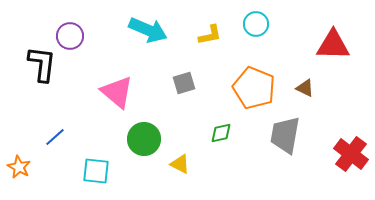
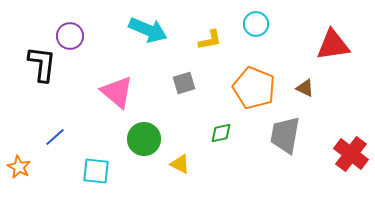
yellow L-shape: moved 5 px down
red triangle: rotated 9 degrees counterclockwise
